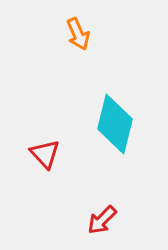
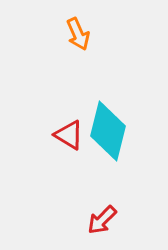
cyan diamond: moved 7 px left, 7 px down
red triangle: moved 24 px right, 19 px up; rotated 16 degrees counterclockwise
